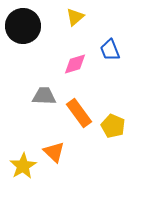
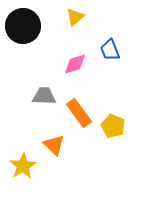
orange triangle: moved 7 px up
